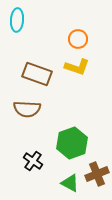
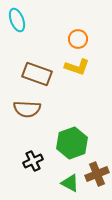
cyan ellipse: rotated 25 degrees counterclockwise
black cross: rotated 30 degrees clockwise
